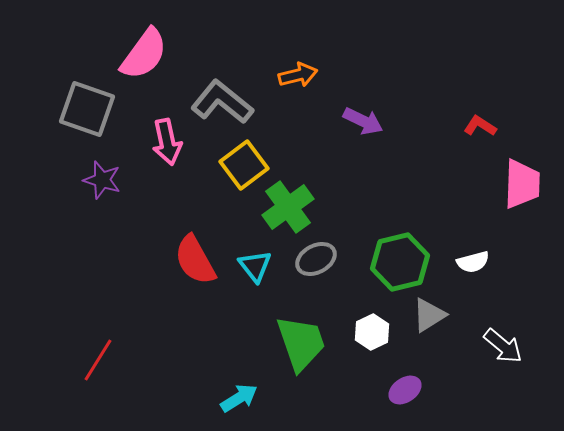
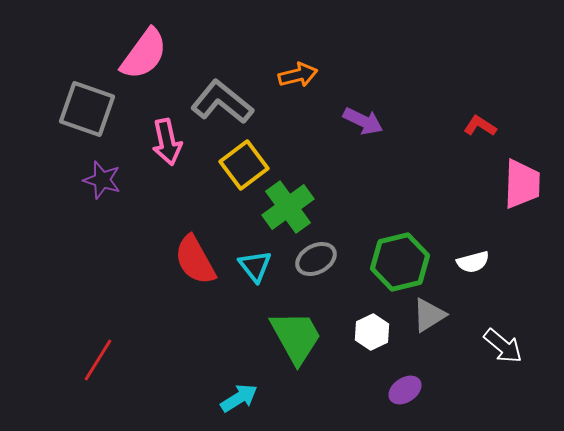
green trapezoid: moved 5 px left, 6 px up; rotated 10 degrees counterclockwise
